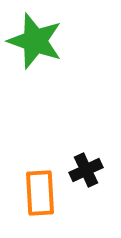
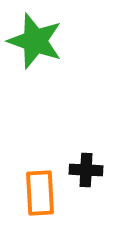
black cross: rotated 28 degrees clockwise
